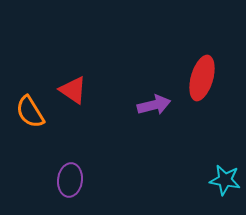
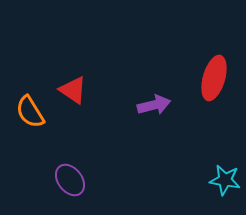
red ellipse: moved 12 px right
purple ellipse: rotated 44 degrees counterclockwise
